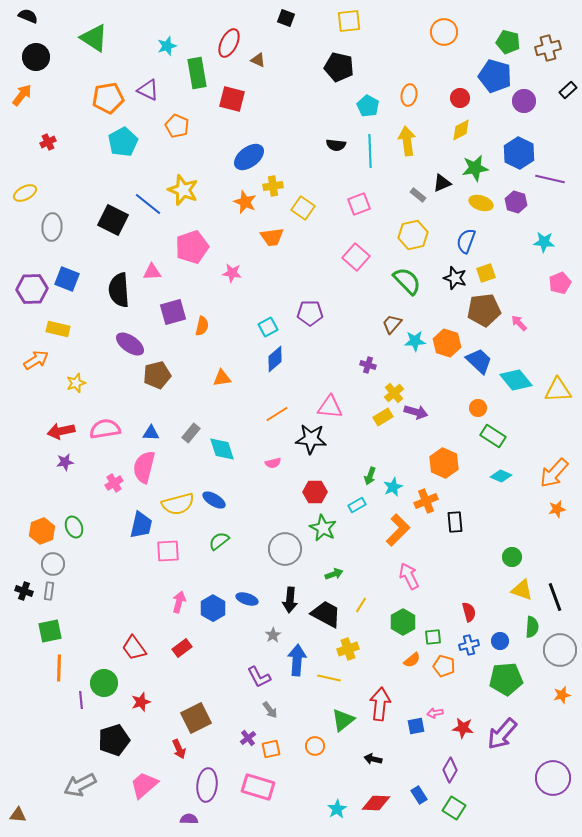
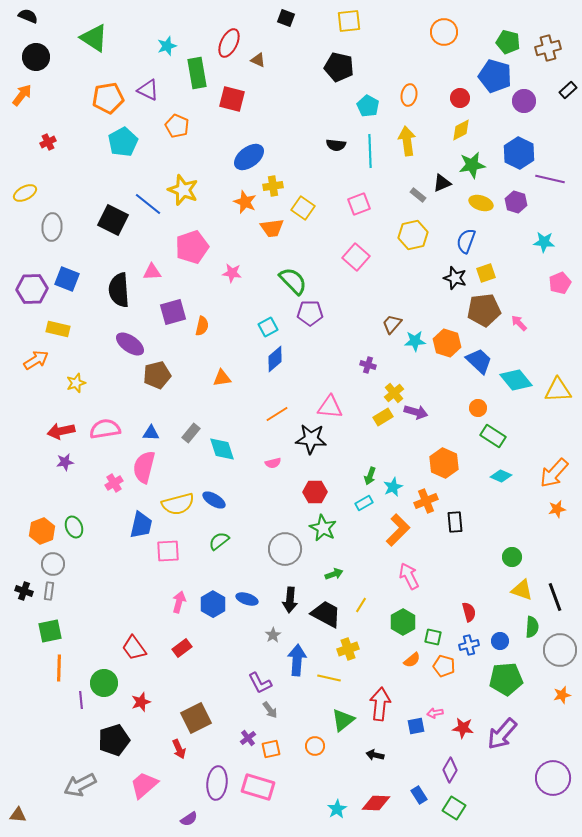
green star at (475, 168): moved 3 px left, 3 px up
orange trapezoid at (272, 237): moved 9 px up
green semicircle at (407, 281): moved 114 px left
cyan rectangle at (357, 505): moved 7 px right, 2 px up
blue hexagon at (213, 608): moved 4 px up
green square at (433, 637): rotated 18 degrees clockwise
purple L-shape at (259, 677): moved 1 px right, 6 px down
black arrow at (373, 759): moved 2 px right, 4 px up
purple ellipse at (207, 785): moved 10 px right, 2 px up
purple semicircle at (189, 819): rotated 144 degrees clockwise
